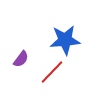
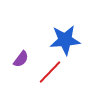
red line: moved 2 px left
